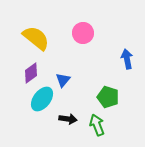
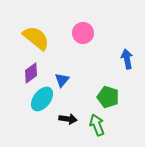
blue triangle: moved 1 px left
